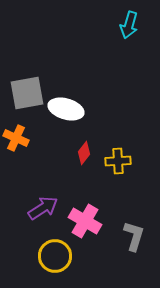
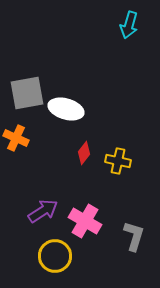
yellow cross: rotated 15 degrees clockwise
purple arrow: moved 3 px down
